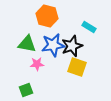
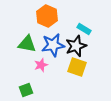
orange hexagon: rotated 10 degrees clockwise
cyan rectangle: moved 5 px left, 2 px down
black star: moved 4 px right
pink star: moved 4 px right, 1 px down; rotated 16 degrees counterclockwise
